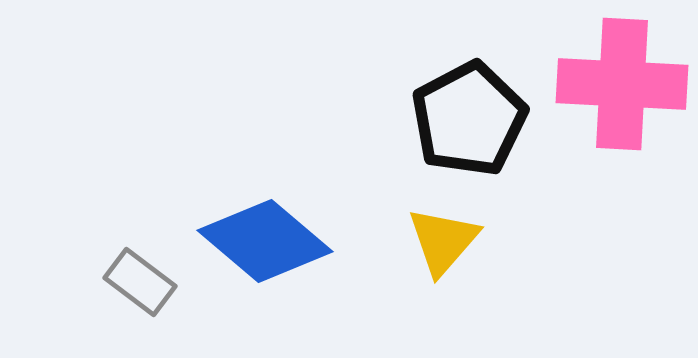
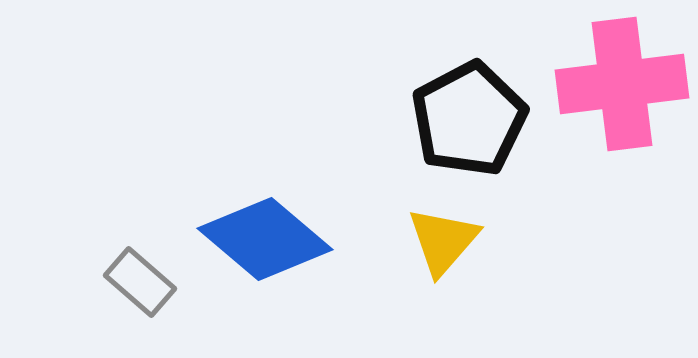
pink cross: rotated 10 degrees counterclockwise
blue diamond: moved 2 px up
gray rectangle: rotated 4 degrees clockwise
